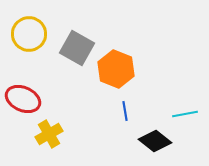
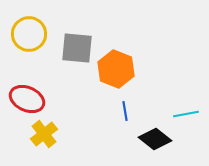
gray square: rotated 24 degrees counterclockwise
red ellipse: moved 4 px right
cyan line: moved 1 px right
yellow cross: moved 5 px left; rotated 8 degrees counterclockwise
black diamond: moved 2 px up
